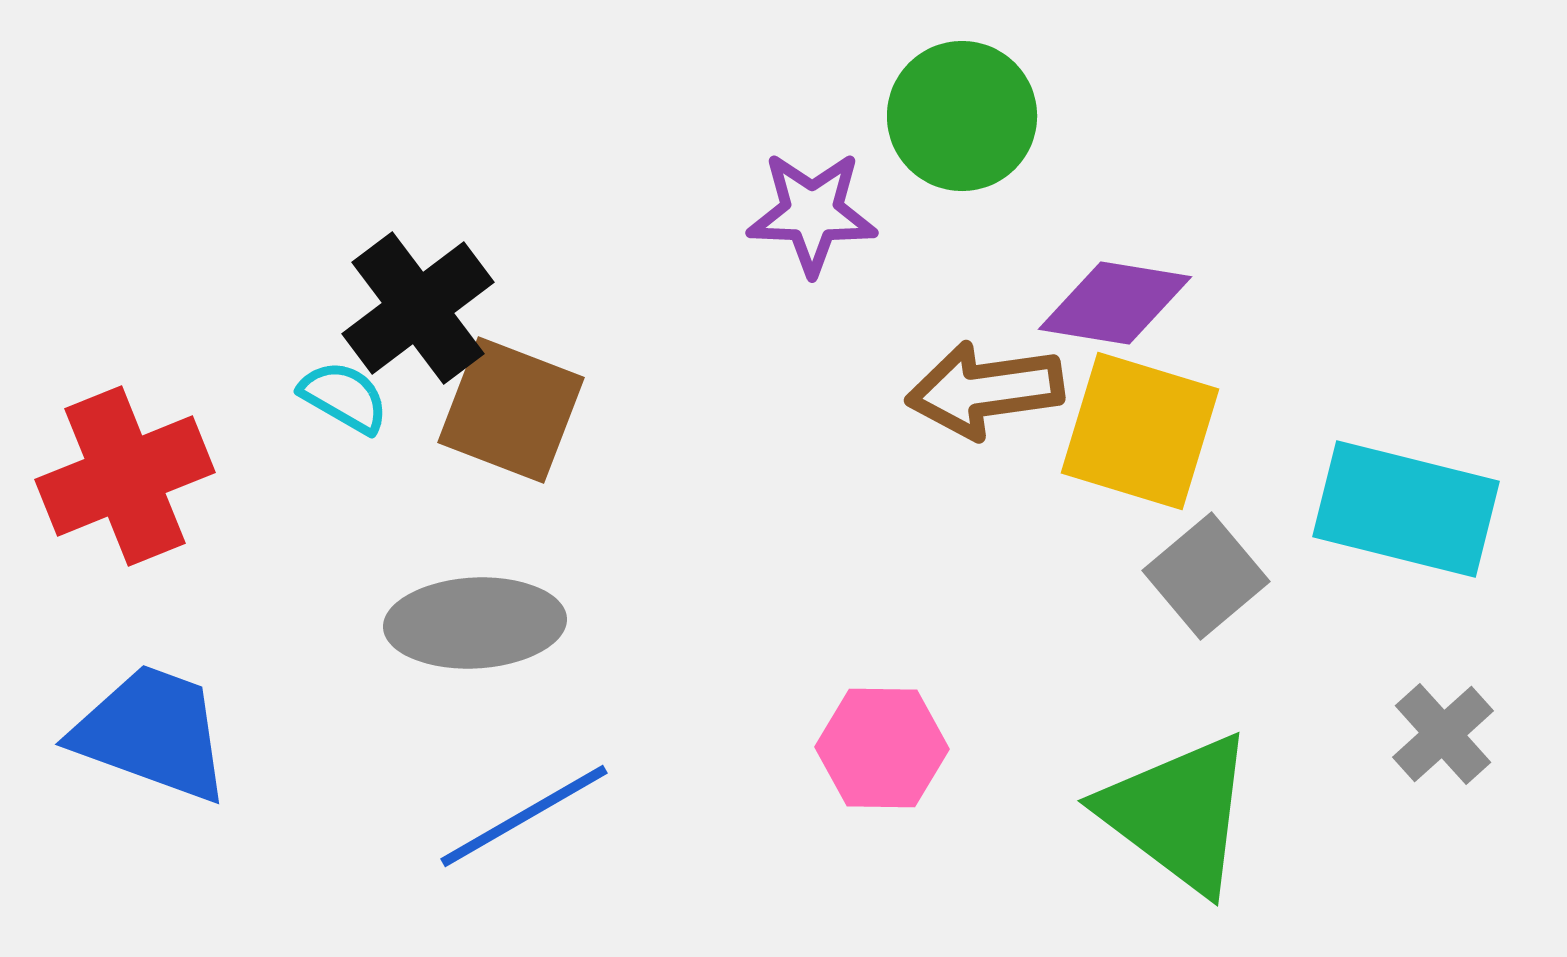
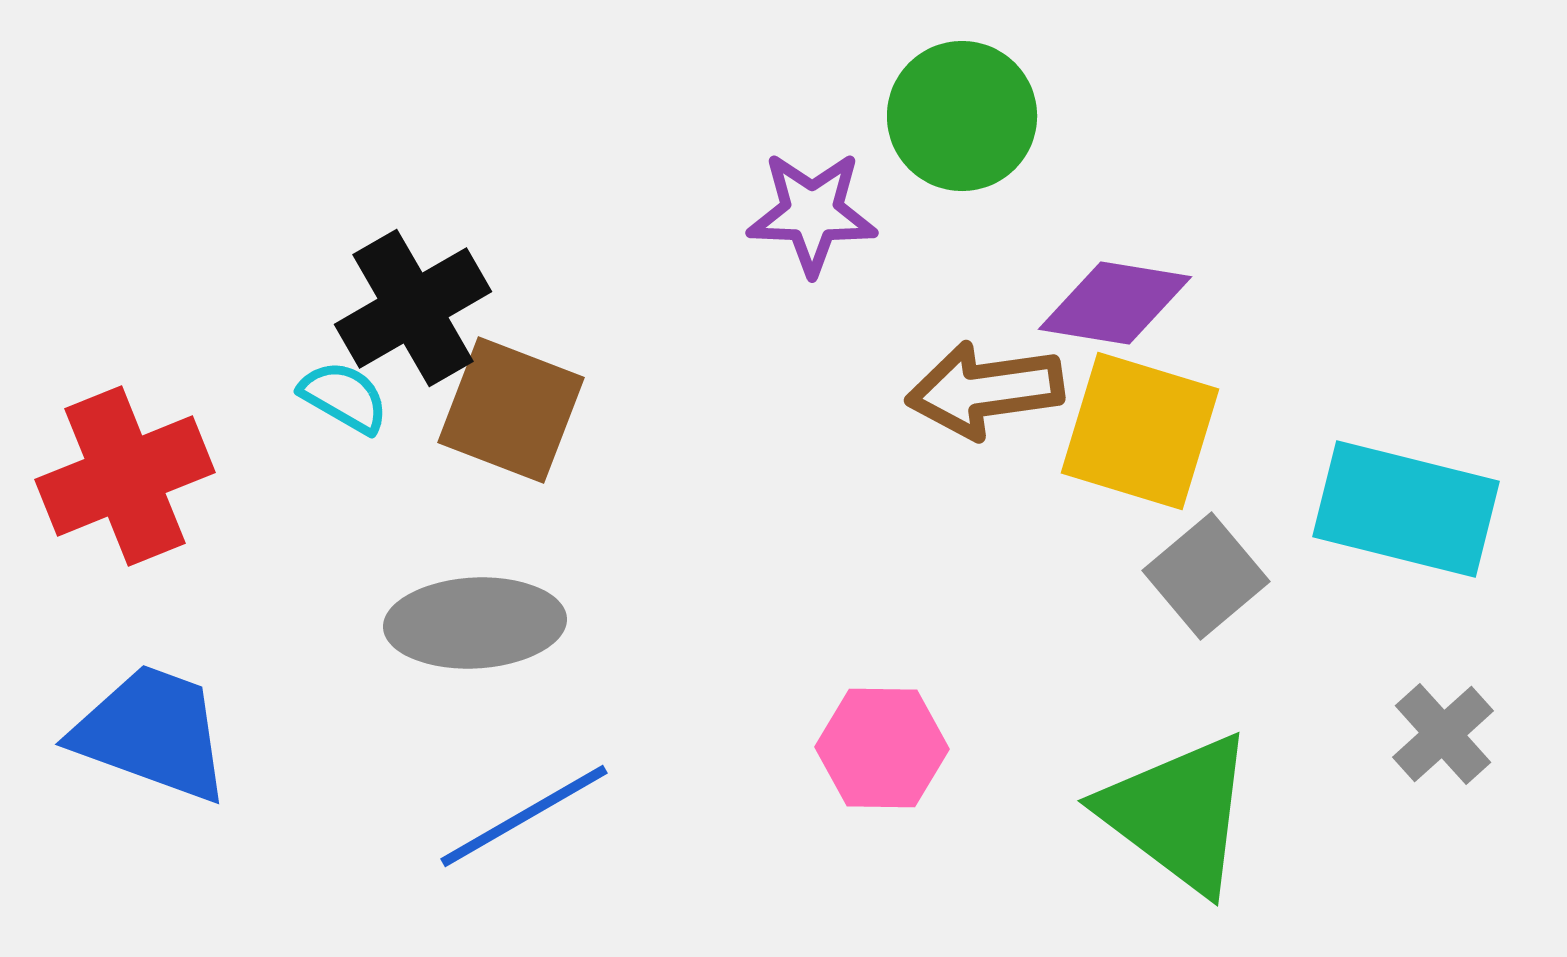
black cross: moved 5 px left; rotated 7 degrees clockwise
